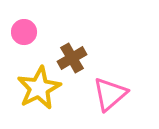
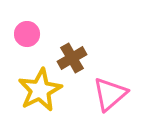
pink circle: moved 3 px right, 2 px down
yellow star: moved 1 px right, 2 px down
